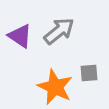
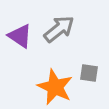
gray arrow: moved 2 px up
gray square: rotated 12 degrees clockwise
